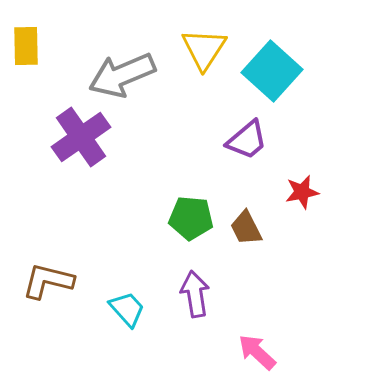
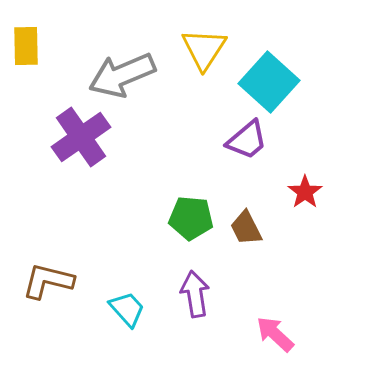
cyan square: moved 3 px left, 11 px down
red star: moved 3 px right; rotated 24 degrees counterclockwise
pink arrow: moved 18 px right, 18 px up
